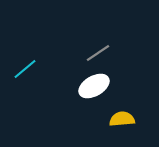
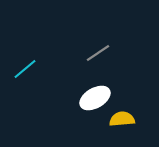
white ellipse: moved 1 px right, 12 px down
